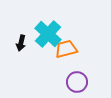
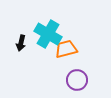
cyan cross: rotated 12 degrees counterclockwise
purple circle: moved 2 px up
